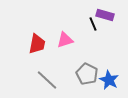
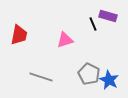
purple rectangle: moved 3 px right, 1 px down
red trapezoid: moved 18 px left, 9 px up
gray pentagon: moved 2 px right
gray line: moved 6 px left, 3 px up; rotated 25 degrees counterclockwise
